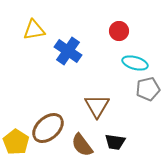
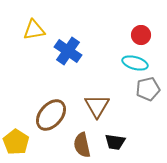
red circle: moved 22 px right, 4 px down
brown ellipse: moved 3 px right, 13 px up; rotated 8 degrees counterclockwise
brown semicircle: rotated 25 degrees clockwise
